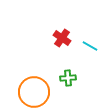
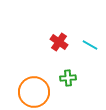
red cross: moved 3 px left, 4 px down
cyan line: moved 1 px up
